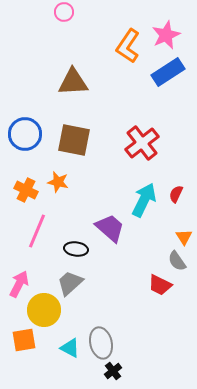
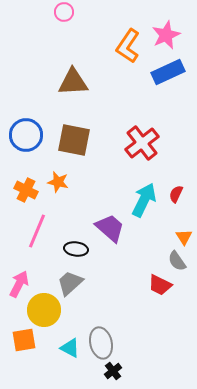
blue rectangle: rotated 8 degrees clockwise
blue circle: moved 1 px right, 1 px down
